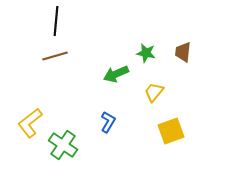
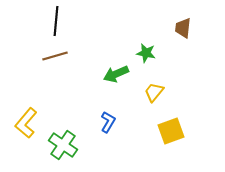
brown trapezoid: moved 24 px up
yellow L-shape: moved 4 px left; rotated 12 degrees counterclockwise
